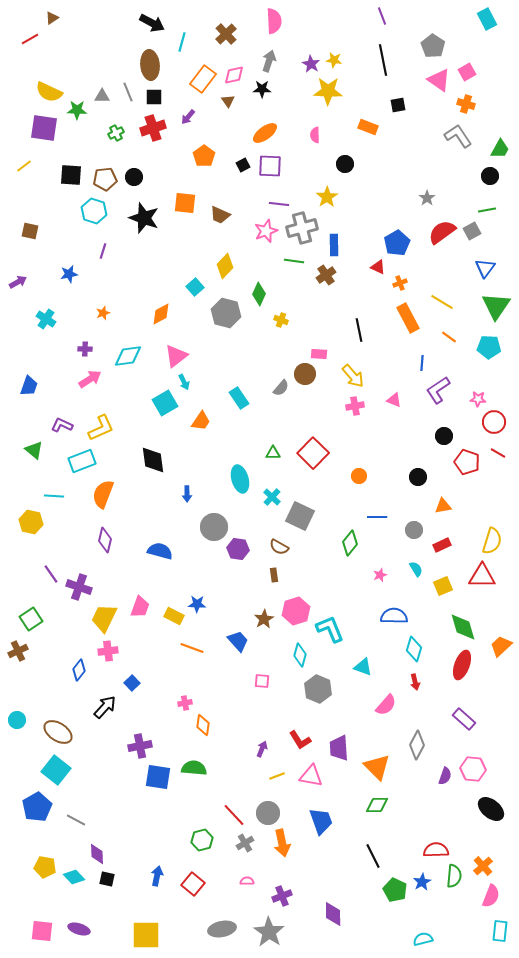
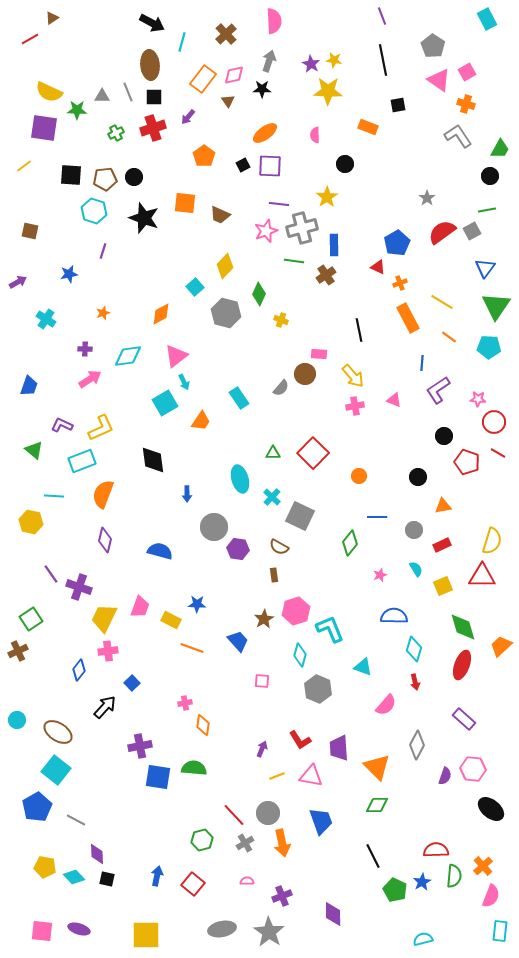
yellow rectangle at (174, 616): moved 3 px left, 4 px down
